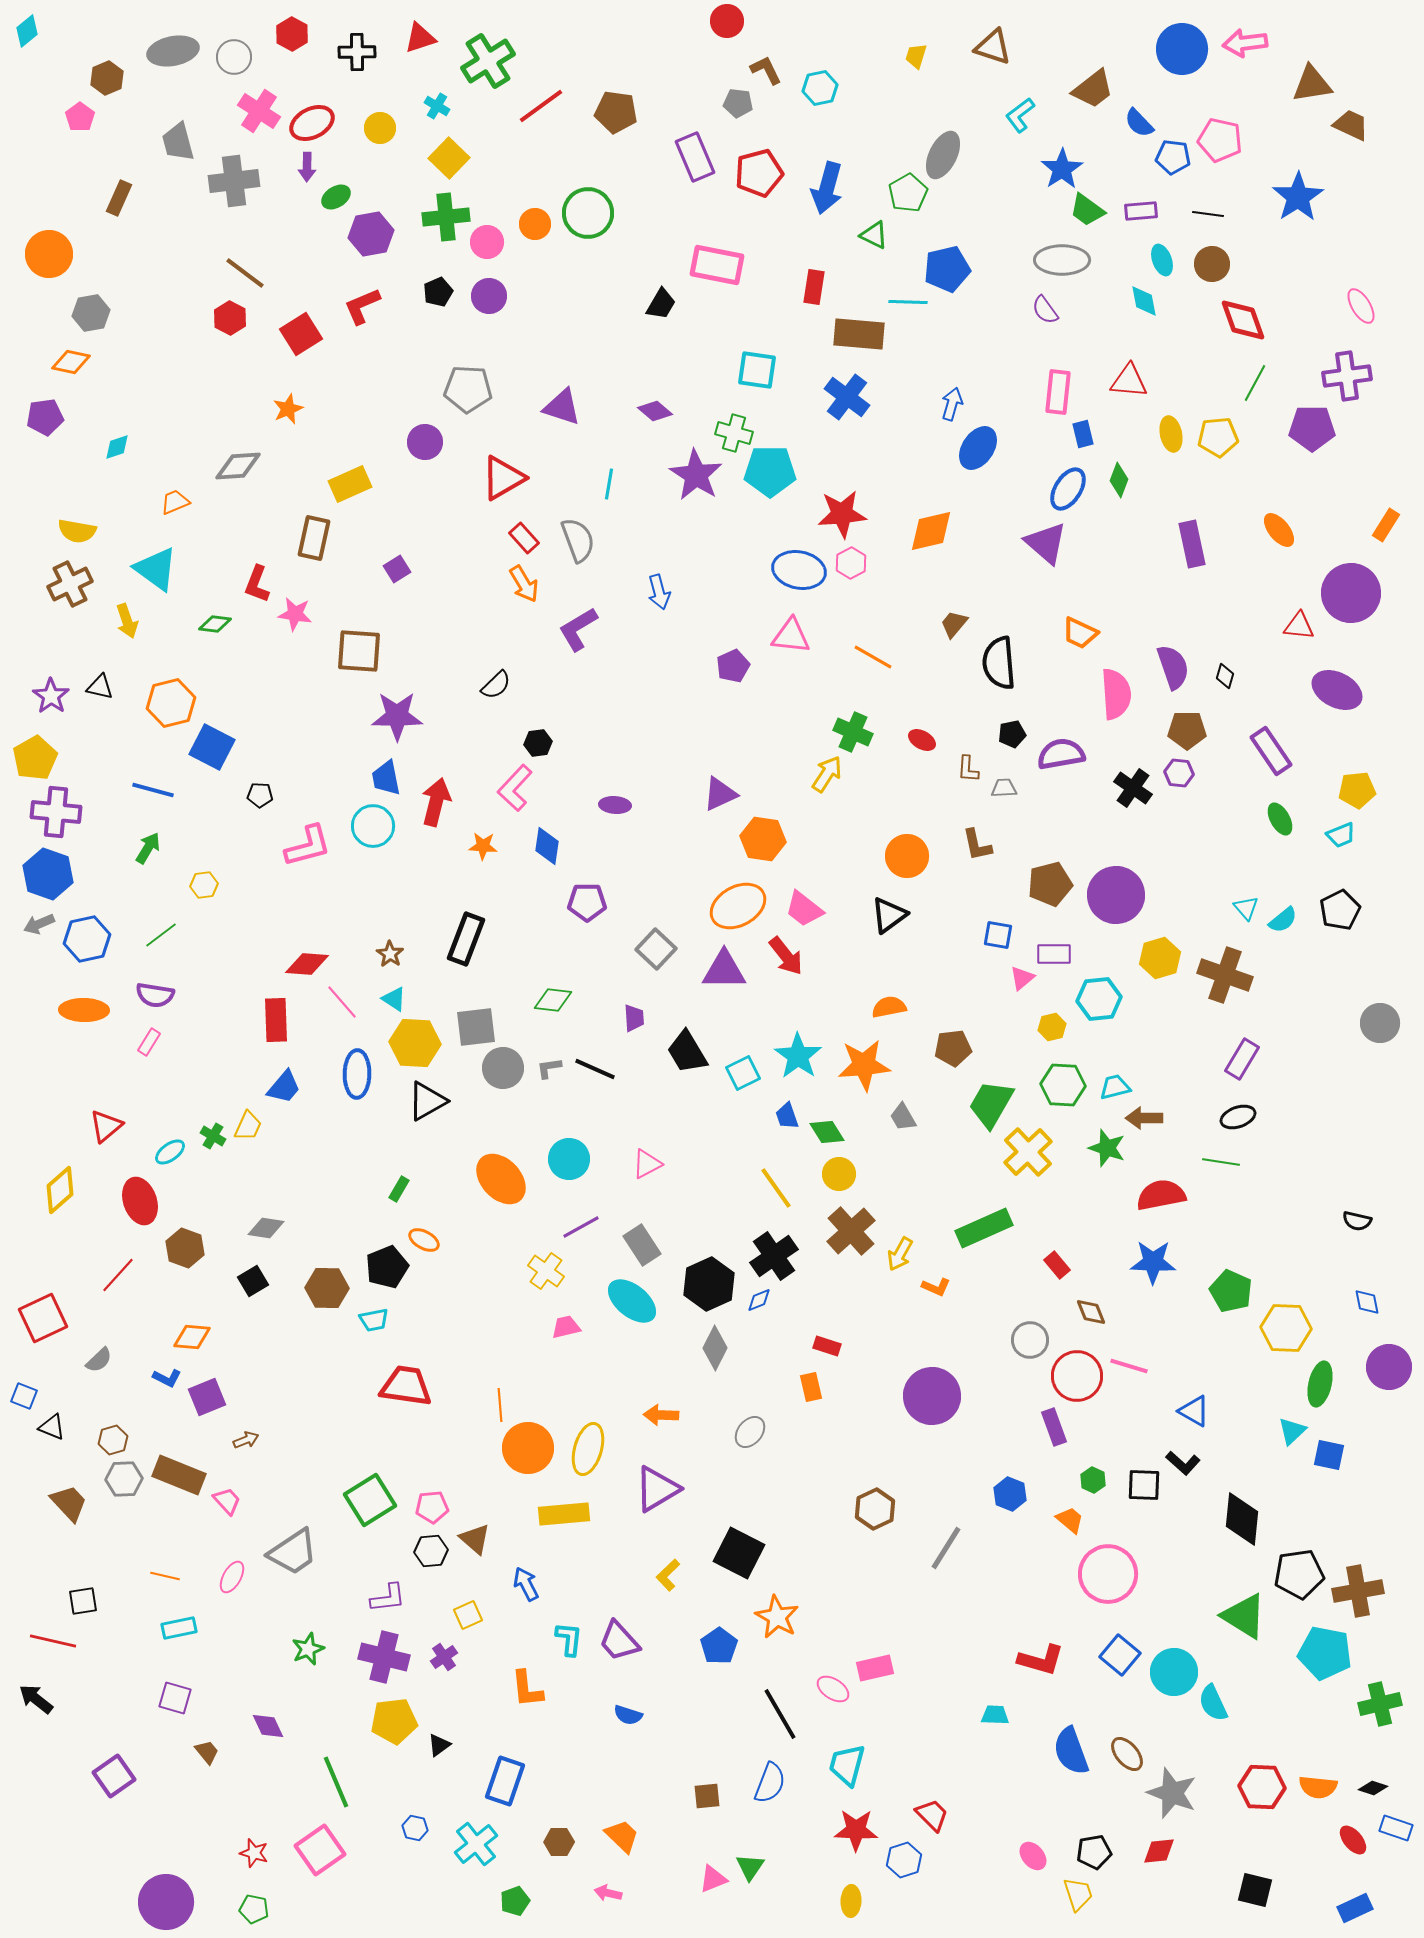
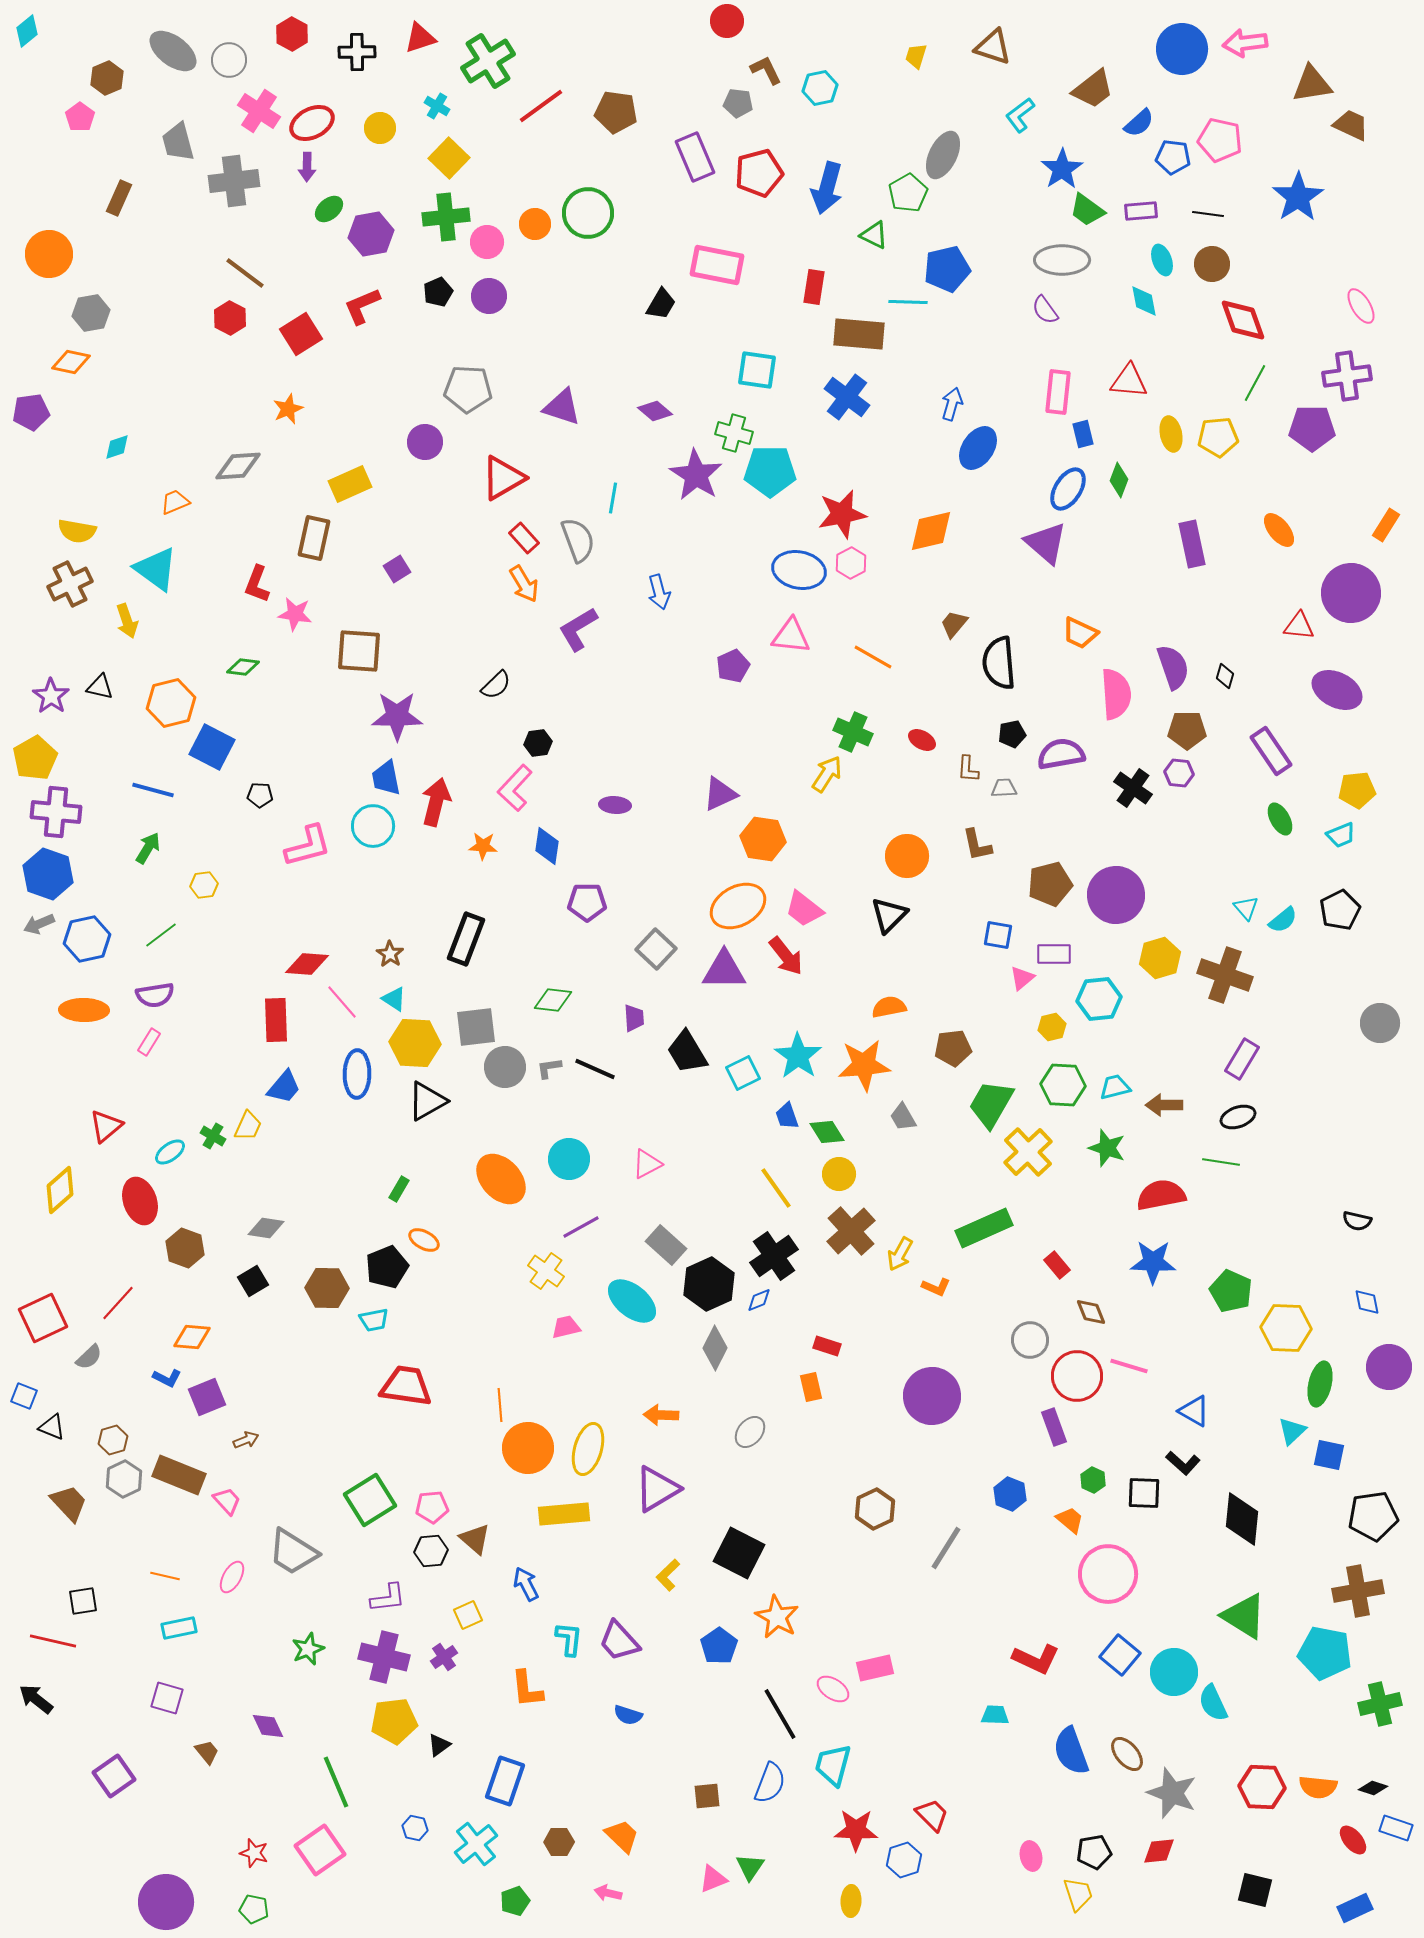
gray ellipse at (173, 51): rotated 48 degrees clockwise
gray circle at (234, 57): moved 5 px left, 3 px down
blue semicircle at (1139, 123): rotated 88 degrees counterclockwise
green ellipse at (336, 197): moved 7 px left, 12 px down; rotated 8 degrees counterclockwise
purple pentagon at (45, 417): moved 14 px left, 5 px up
cyan line at (609, 484): moved 4 px right, 14 px down
red star at (842, 514): rotated 6 degrees counterclockwise
green diamond at (215, 624): moved 28 px right, 43 px down
black triangle at (889, 915): rotated 9 degrees counterclockwise
purple semicircle at (155, 995): rotated 18 degrees counterclockwise
gray circle at (503, 1068): moved 2 px right, 1 px up
brown arrow at (1144, 1118): moved 20 px right, 13 px up
gray rectangle at (642, 1245): moved 24 px right; rotated 15 degrees counterclockwise
red line at (118, 1275): moved 28 px down
gray semicircle at (99, 1360): moved 10 px left, 3 px up
gray hexagon at (124, 1479): rotated 24 degrees counterclockwise
black square at (1144, 1485): moved 8 px down
gray trapezoid at (293, 1552): rotated 66 degrees clockwise
black pentagon at (1299, 1574): moved 74 px right, 58 px up
red L-shape at (1041, 1660): moved 5 px left, 1 px up; rotated 9 degrees clockwise
purple square at (175, 1698): moved 8 px left
cyan trapezoid at (847, 1765): moved 14 px left
pink ellipse at (1033, 1856): moved 2 px left; rotated 28 degrees clockwise
